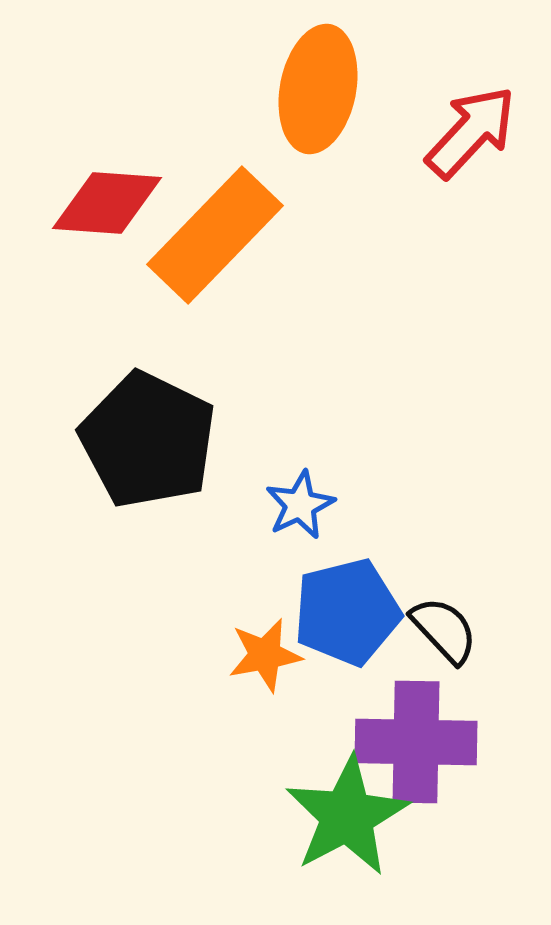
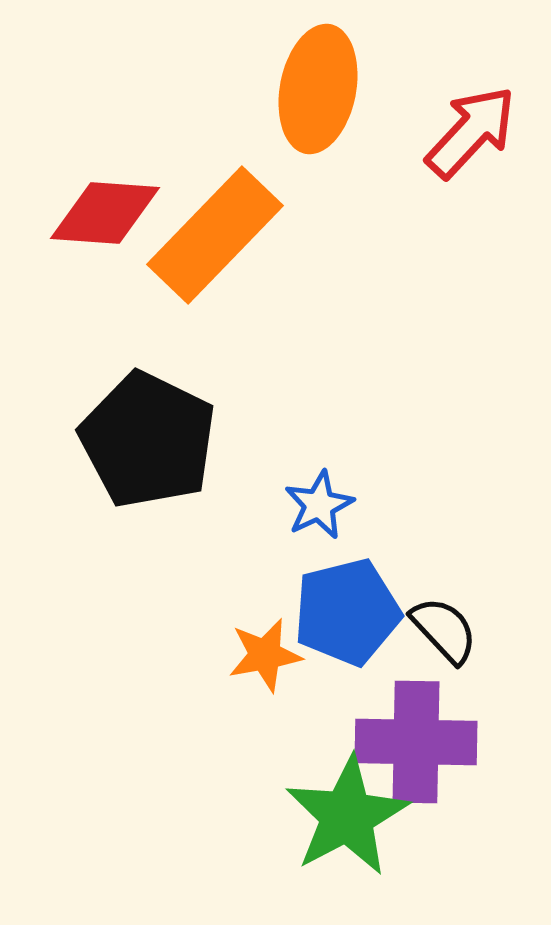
red diamond: moved 2 px left, 10 px down
blue star: moved 19 px right
